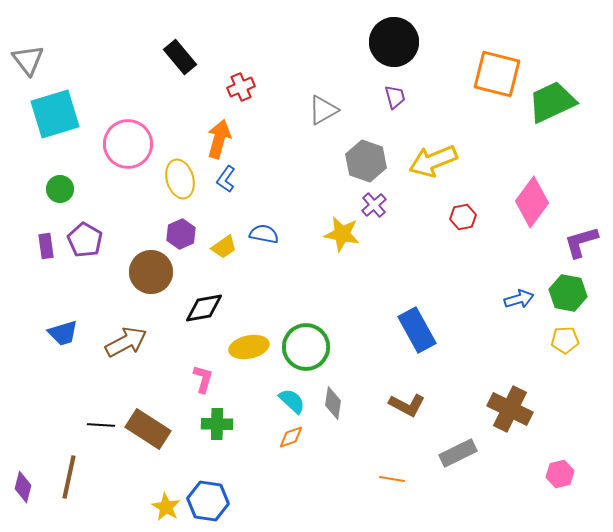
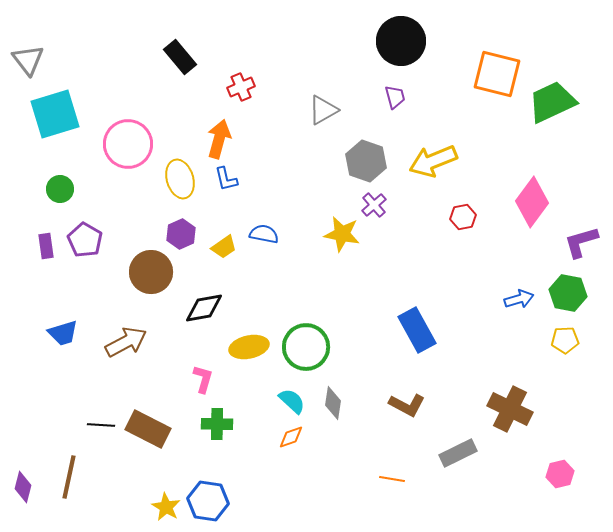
black circle at (394, 42): moved 7 px right, 1 px up
blue L-shape at (226, 179): rotated 48 degrees counterclockwise
brown rectangle at (148, 429): rotated 6 degrees counterclockwise
